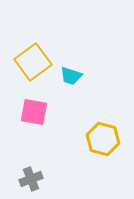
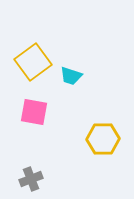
yellow hexagon: rotated 16 degrees counterclockwise
